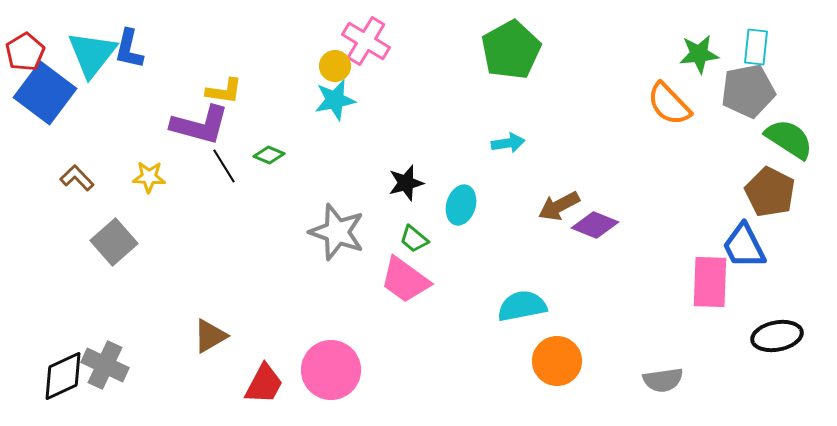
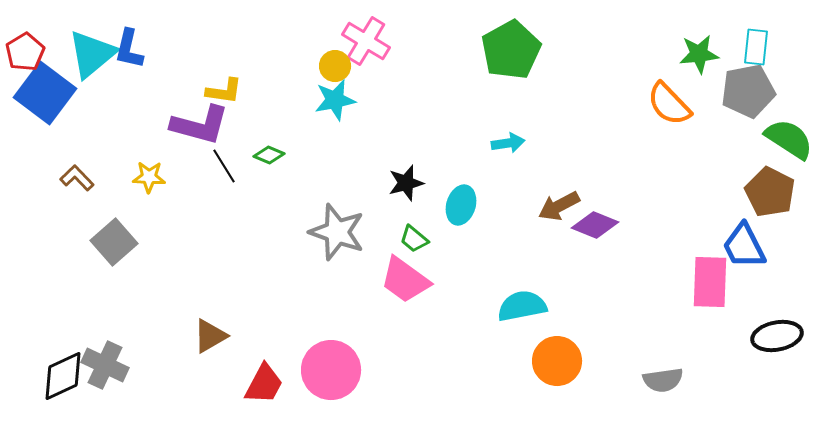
cyan triangle: rotated 12 degrees clockwise
